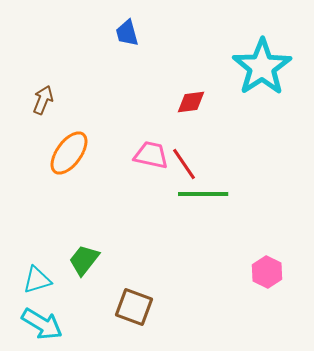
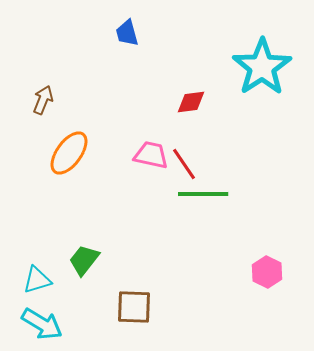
brown square: rotated 18 degrees counterclockwise
